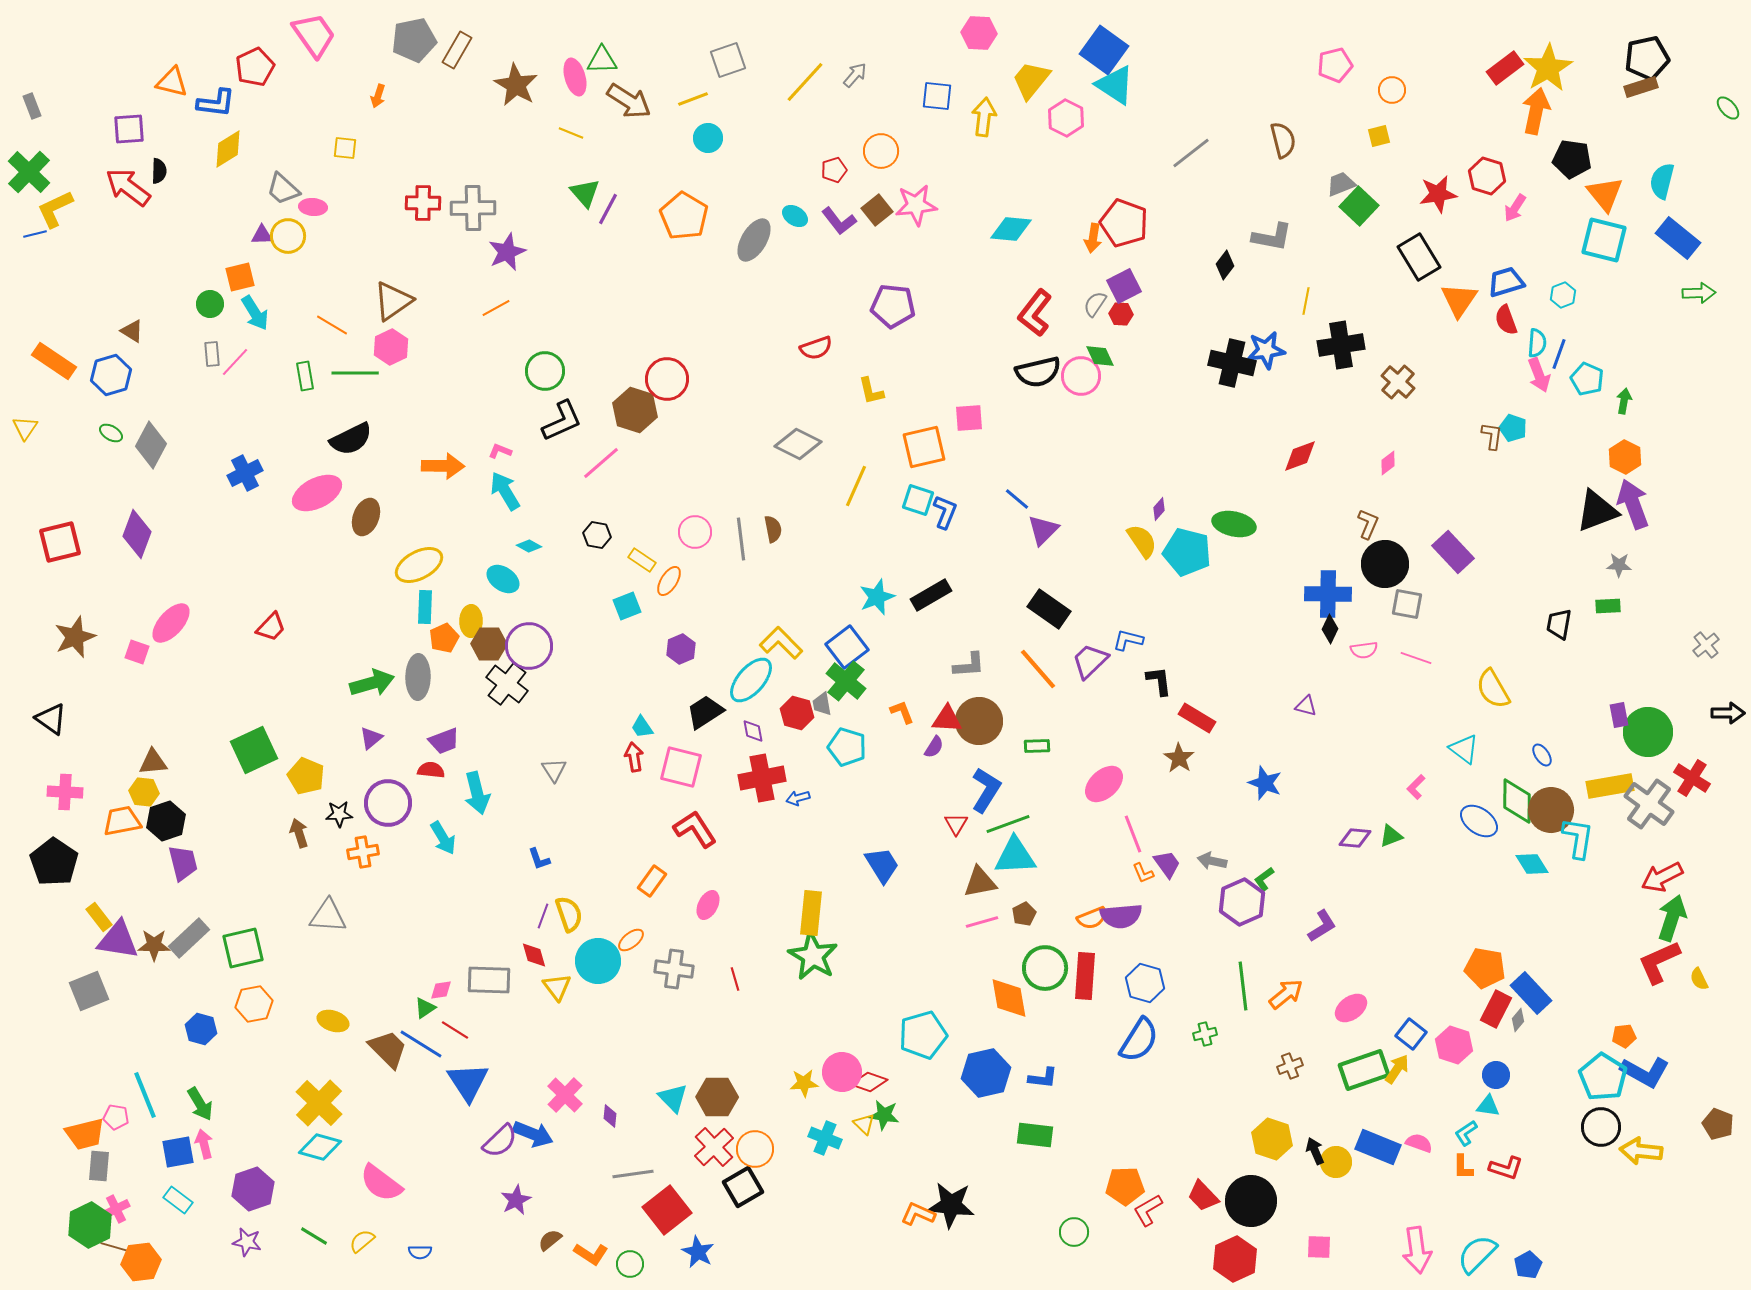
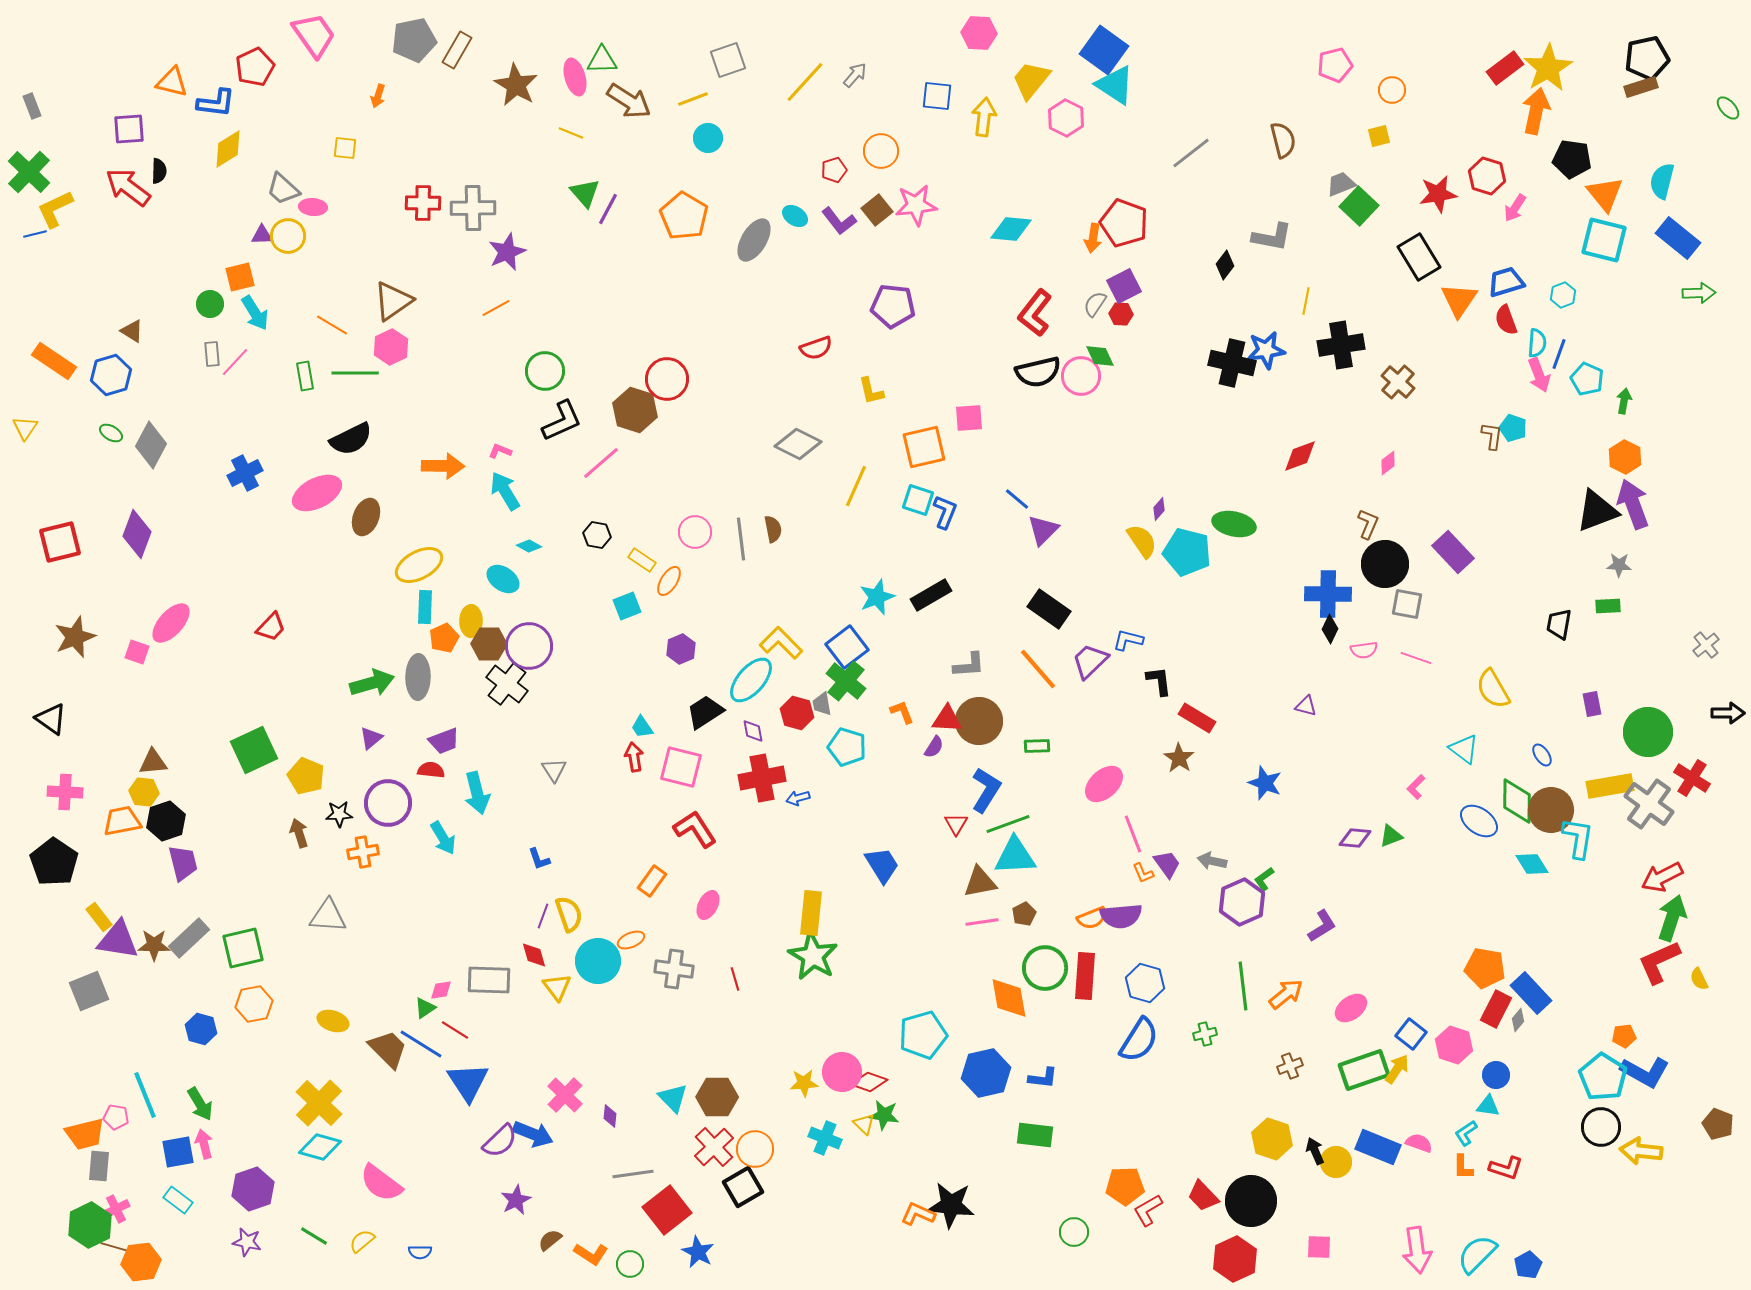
purple rectangle at (1619, 715): moved 27 px left, 11 px up
pink line at (982, 922): rotated 8 degrees clockwise
orange ellipse at (631, 940): rotated 16 degrees clockwise
